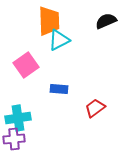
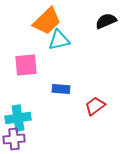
orange trapezoid: moved 2 px left; rotated 48 degrees clockwise
cyan triangle: rotated 15 degrees clockwise
pink square: rotated 30 degrees clockwise
blue rectangle: moved 2 px right
red trapezoid: moved 2 px up
